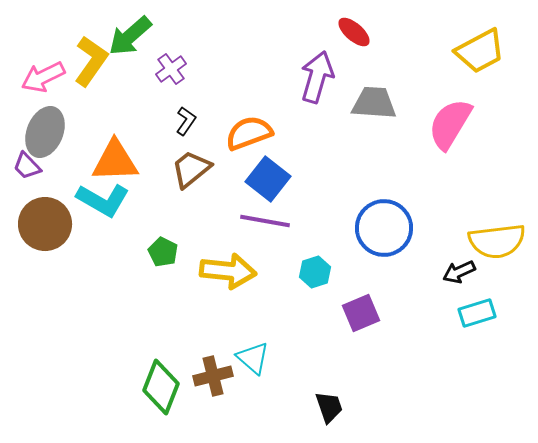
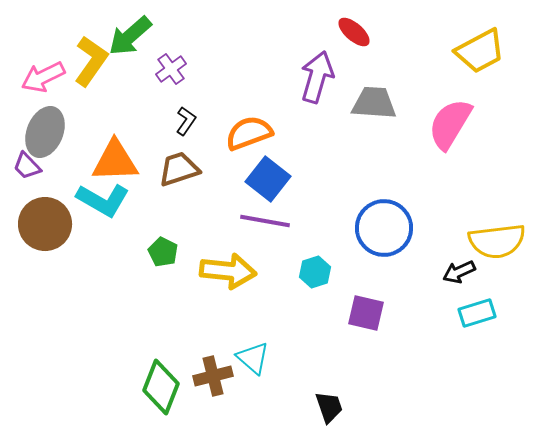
brown trapezoid: moved 12 px left; rotated 21 degrees clockwise
purple square: moved 5 px right; rotated 36 degrees clockwise
